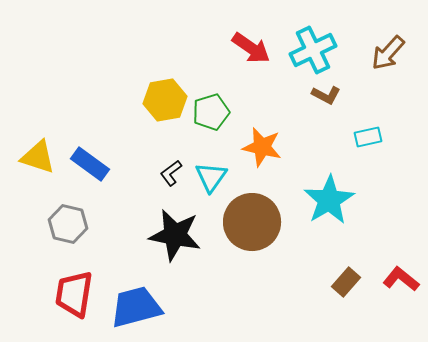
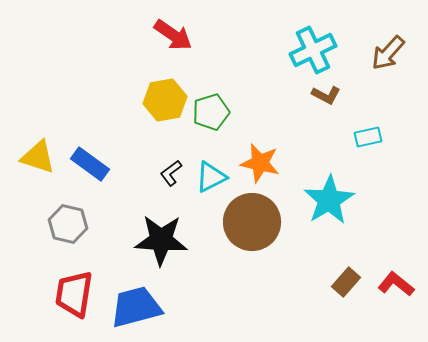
red arrow: moved 78 px left, 13 px up
orange star: moved 2 px left, 16 px down
cyan triangle: rotated 28 degrees clockwise
black star: moved 14 px left, 5 px down; rotated 8 degrees counterclockwise
red L-shape: moved 5 px left, 5 px down
